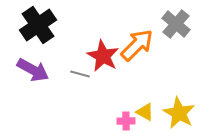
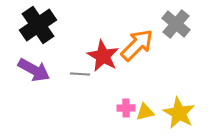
purple arrow: moved 1 px right
gray line: rotated 12 degrees counterclockwise
yellow triangle: rotated 42 degrees counterclockwise
pink cross: moved 13 px up
